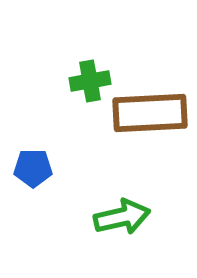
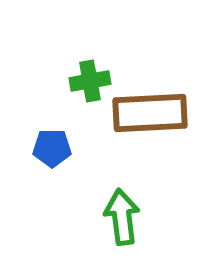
blue pentagon: moved 19 px right, 20 px up
green arrow: rotated 84 degrees counterclockwise
